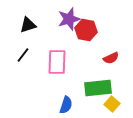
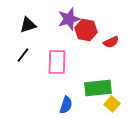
red semicircle: moved 16 px up
